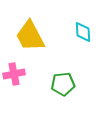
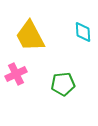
pink cross: moved 2 px right; rotated 15 degrees counterclockwise
